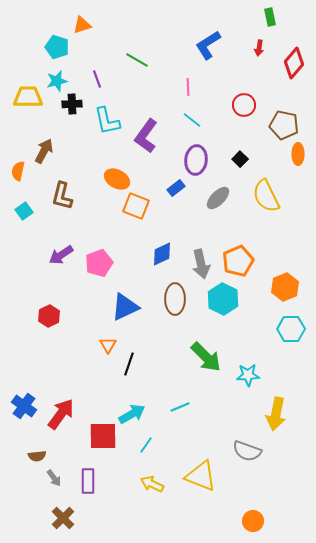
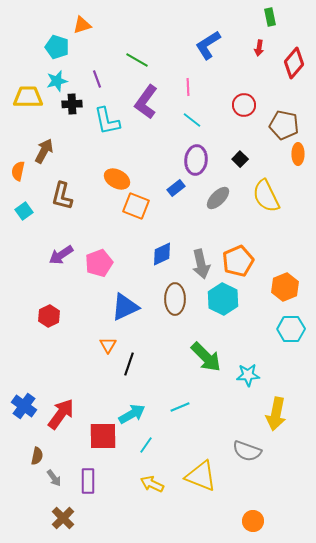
purple L-shape at (146, 136): moved 34 px up
brown semicircle at (37, 456): rotated 72 degrees counterclockwise
